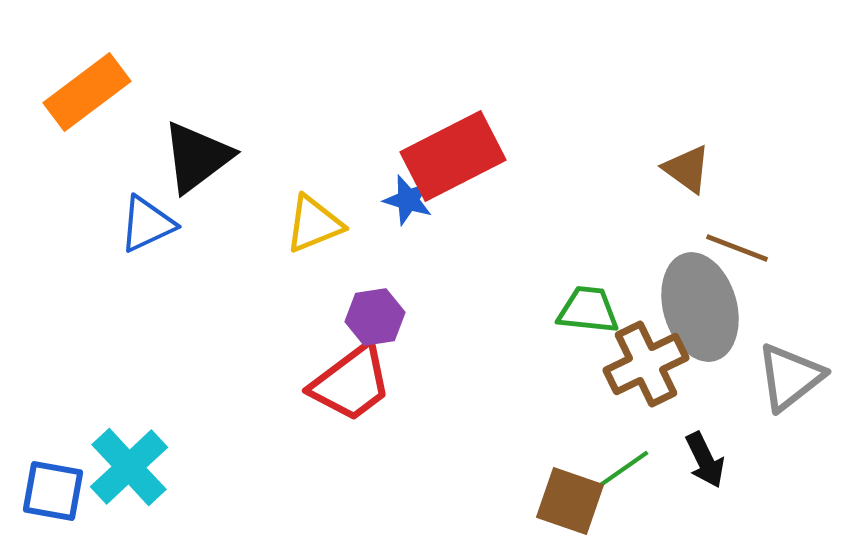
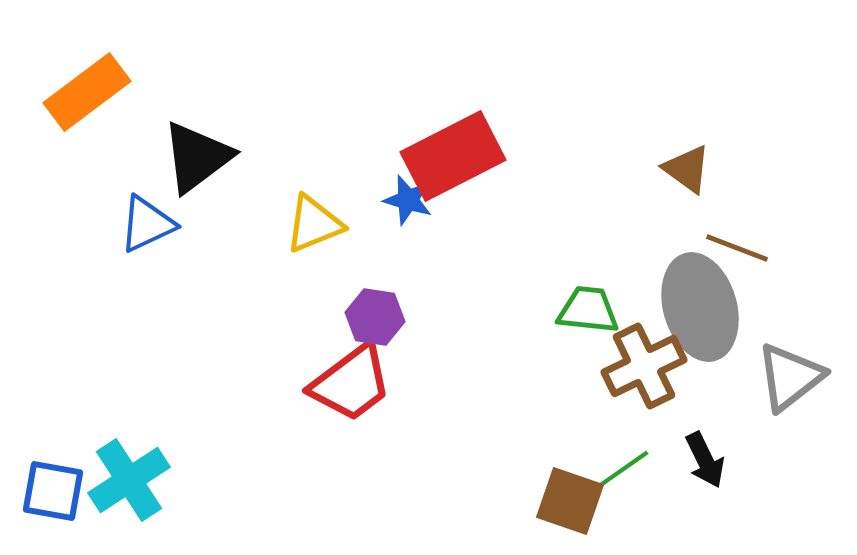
purple hexagon: rotated 18 degrees clockwise
brown cross: moved 2 px left, 2 px down
cyan cross: moved 13 px down; rotated 10 degrees clockwise
